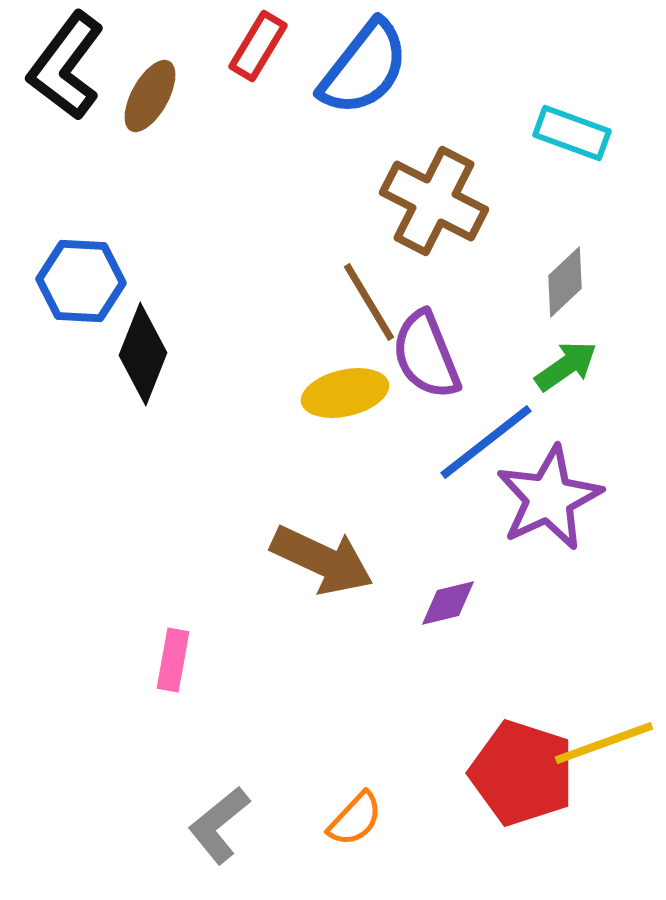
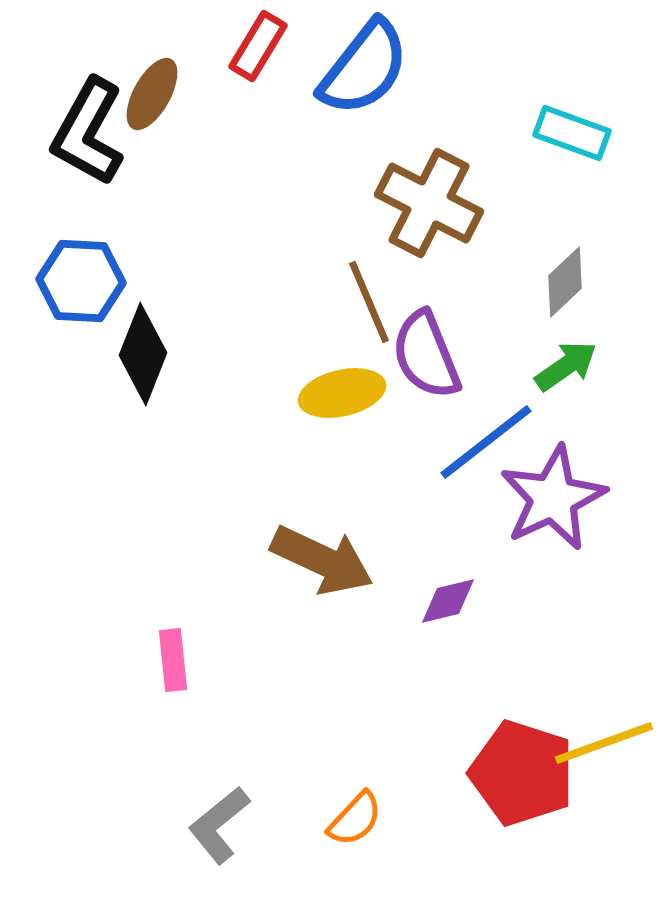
black L-shape: moved 22 px right, 66 px down; rotated 8 degrees counterclockwise
brown ellipse: moved 2 px right, 2 px up
brown cross: moved 5 px left, 2 px down
brown line: rotated 8 degrees clockwise
yellow ellipse: moved 3 px left
purple star: moved 4 px right
purple diamond: moved 2 px up
pink rectangle: rotated 16 degrees counterclockwise
